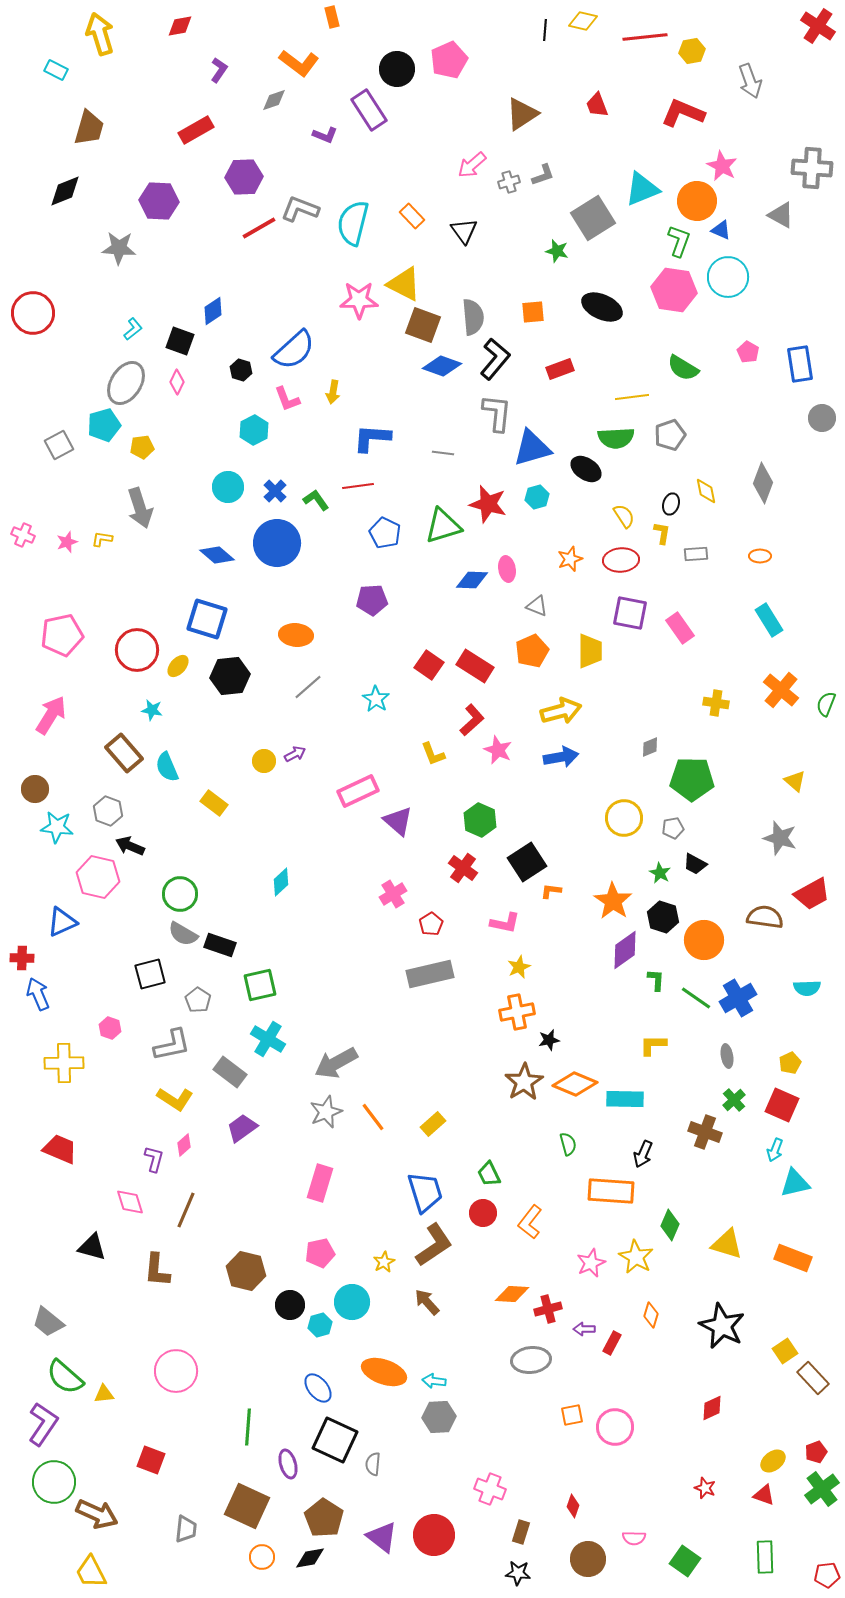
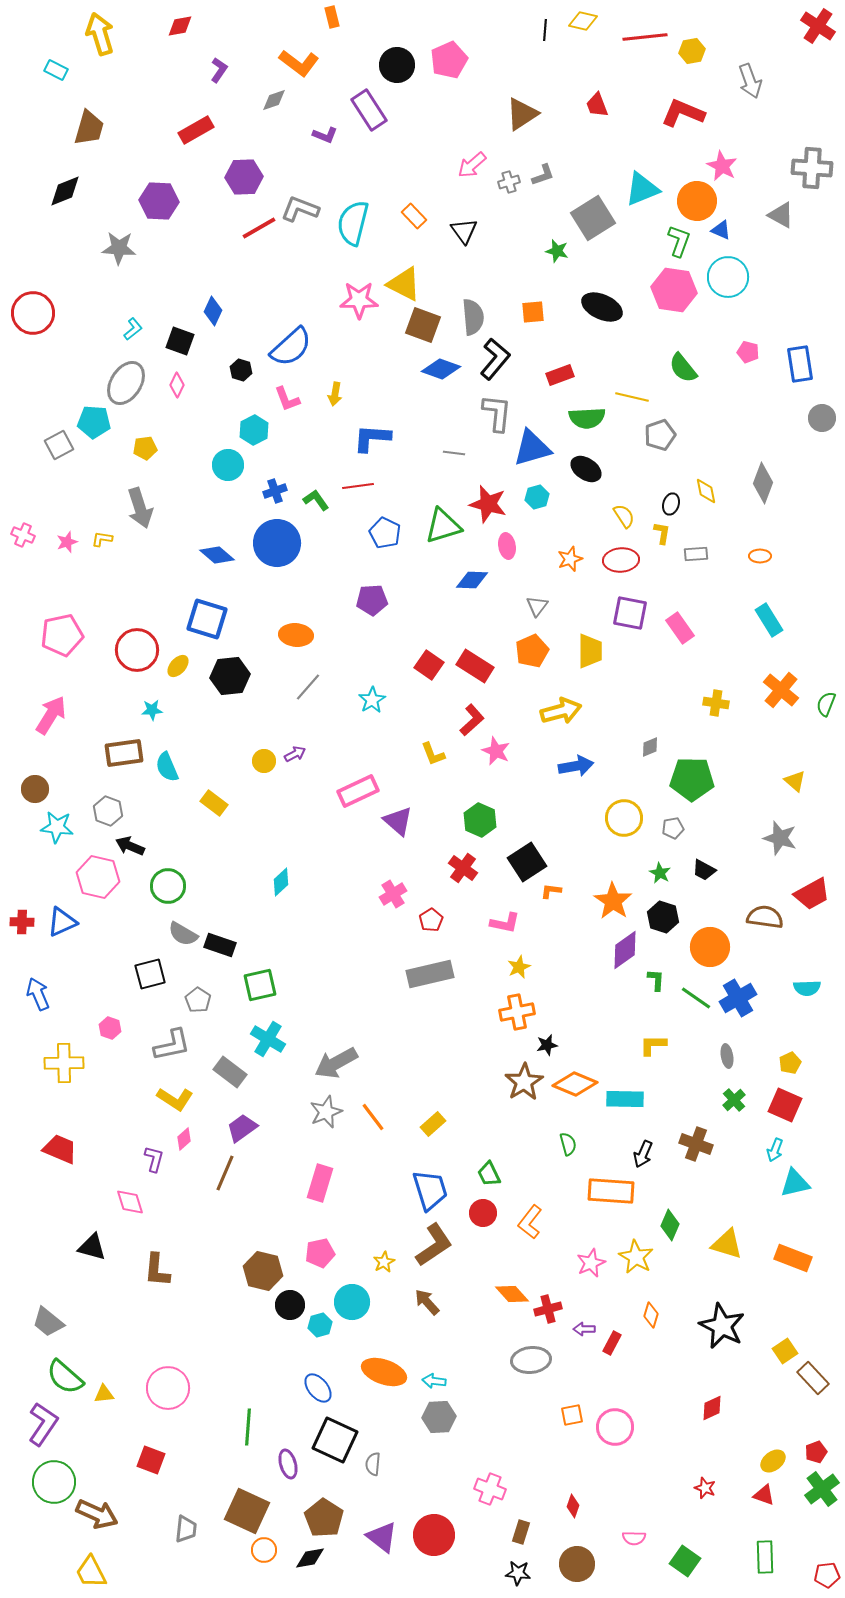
black circle at (397, 69): moved 4 px up
orange rectangle at (412, 216): moved 2 px right
blue diamond at (213, 311): rotated 32 degrees counterclockwise
blue semicircle at (294, 350): moved 3 px left, 3 px up
pink pentagon at (748, 352): rotated 15 degrees counterclockwise
blue diamond at (442, 366): moved 1 px left, 3 px down
green semicircle at (683, 368): rotated 20 degrees clockwise
red rectangle at (560, 369): moved 6 px down
pink diamond at (177, 382): moved 3 px down
yellow arrow at (333, 392): moved 2 px right, 2 px down
yellow line at (632, 397): rotated 20 degrees clockwise
cyan pentagon at (104, 425): moved 10 px left, 3 px up; rotated 20 degrees clockwise
gray pentagon at (670, 435): moved 10 px left
green semicircle at (616, 438): moved 29 px left, 20 px up
yellow pentagon at (142, 447): moved 3 px right, 1 px down
gray line at (443, 453): moved 11 px right
cyan circle at (228, 487): moved 22 px up
blue cross at (275, 491): rotated 25 degrees clockwise
pink ellipse at (507, 569): moved 23 px up
gray triangle at (537, 606): rotated 45 degrees clockwise
gray line at (308, 687): rotated 8 degrees counterclockwise
cyan star at (376, 699): moved 4 px left, 1 px down; rotated 8 degrees clockwise
cyan star at (152, 710): rotated 15 degrees counterclockwise
pink star at (498, 750): moved 2 px left, 1 px down
brown rectangle at (124, 753): rotated 57 degrees counterclockwise
blue arrow at (561, 757): moved 15 px right, 9 px down
black trapezoid at (695, 864): moved 9 px right, 6 px down
green circle at (180, 894): moved 12 px left, 8 px up
red pentagon at (431, 924): moved 4 px up
orange circle at (704, 940): moved 6 px right, 7 px down
red cross at (22, 958): moved 36 px up
black star at (549, 1040): moved 2 px left, 5 px down
red square at (782, 1105): moved 3 px right
brown cross at (705, 1132): moved 9 px left, 12 px down
pink diamond at (184, 1145): moved 6 px up
blue trapezoid at (425, 1192): moved 5 px right, 2 px up
brown line at (186, 1210): moved 39 px right, 37 px up
brown hexagon at (246, 1271): moved 17 px right
orange diamond at (512, 1294): rotated 44 degrees clockwise
pink circle at (176, 1371): moved 8 px left, 17 px down
brown square at (247, 1506): moved 5 px down
orange circle at (262, 1557): moved 2 px right, 7 px up
brown circle at (588, 1559): moved 11 px left, 5 px down
